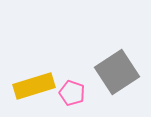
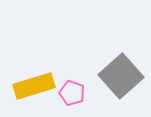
gray square: moved 4 px right, 4 px down; rotated 9 degrees counterclockwise
